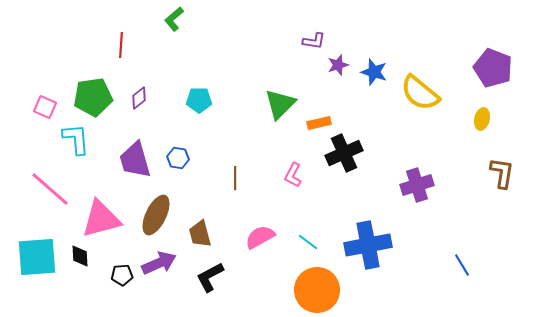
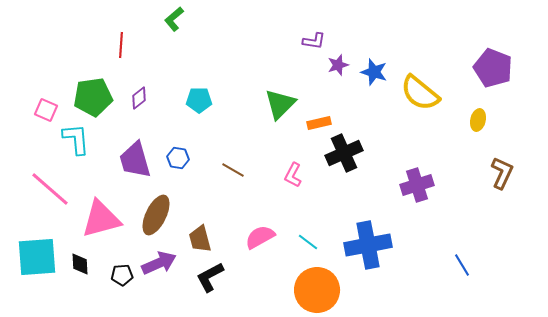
pink square: moved 1 px right, 3 px down
yellow ellipse: moved 4 px left, 1 px down
brown L-shape: rotated 16 degrees clockwise
brown line: moved 2 px left, 8 px up; rotated 60 degrees counterclockwise
brown trapezoid: moved 5 px down
black diamond: moved 8 px down
